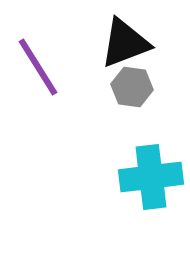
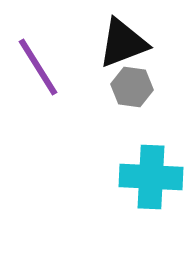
black triangle: moved 2 px left
cyan cross: rotated 10 degrees clockwise
